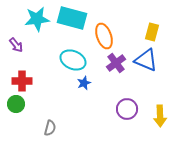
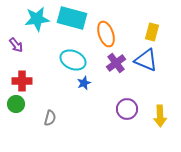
orange ellipse: moved 2 px right, 2 px up
gray semicircle: moved 10 px up
